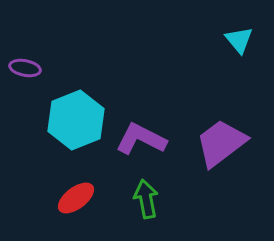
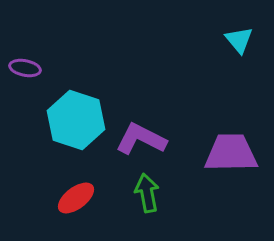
cyan hexagon: rotated 20 degrees counterclockwise
purple trapezoid: moved 10 px right, 10 px down; rotated 36 degrees clockwise
green arrow: moved 1 px right, 6 px up
